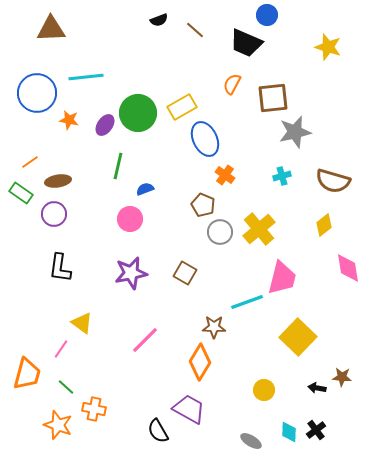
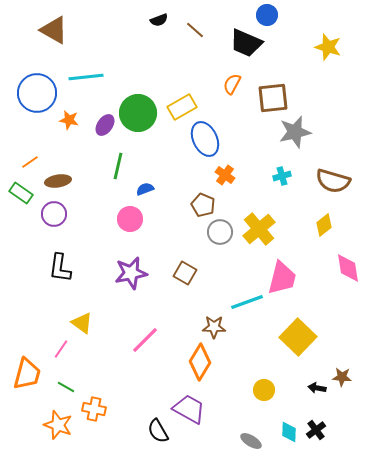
brown triangle at (51, 29): moved 3 px right, 1 px down; rotated 32 degrees clockwise
green line at (66, 387): rotated 12 degrees counterclockwise
